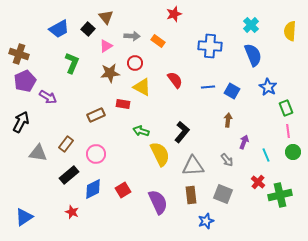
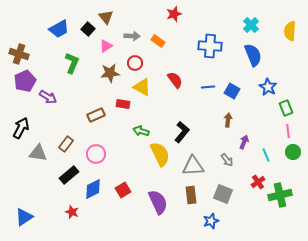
black arrow at (21, 122): moved 6 px down
red cross at (258, 182): rotated 16 degrees clockwise
blue star at (206, 221): moved 5 px right
